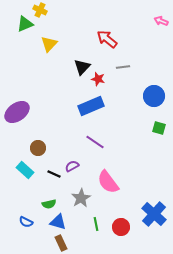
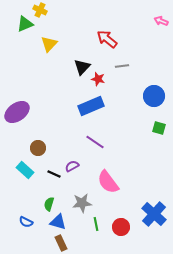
gray line: moved 1 px left, 1 px up
gray star: moved 1 px right, 5 px down; rotated 24 degrees clockwise
green semicircle: rotated 120 degrees clockwise
